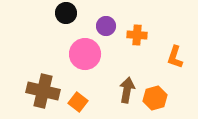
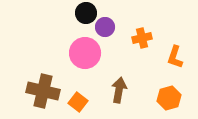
black circle: moved 20 px right
purple circle: moved 1 px left, 1 px down
orange cross: moved 5 px right, 3 px down; rotated 18 degrees counterclockwise
pink circle: moved 1 px up
brown arrow: moved 8 px left
orange hexagon: moved 14 px right
